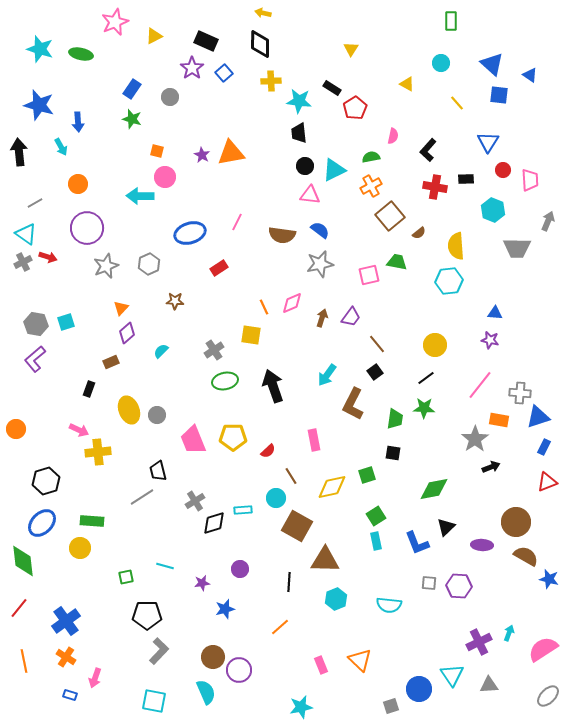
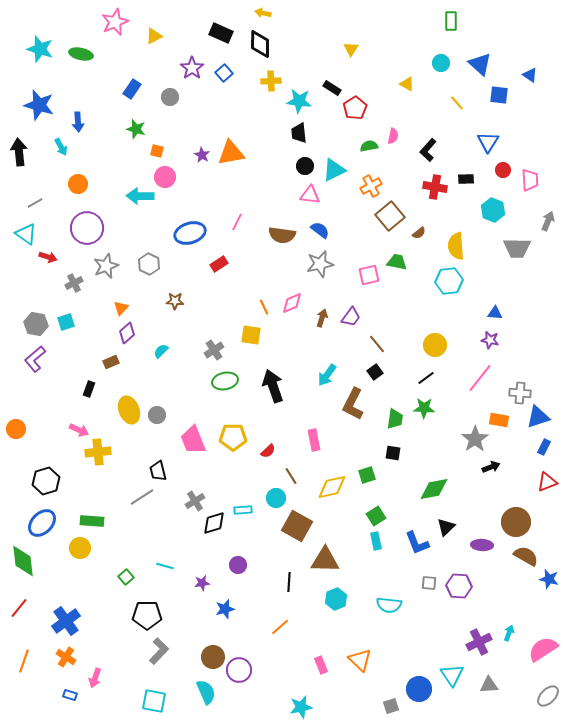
black rectangle at (206, 41): moved 15 px right, 8 px up
blue triangle at (492, 64): moved 12 px left
green star at (132, 119): moved 4 px right, 10 px down
green semicircle at (371, 157): moved 2 px left, 11 px up
gray cross at (23, 262): moved 51 px right, 21 px down
gray hexagon at (149, 264): rotated 10 degrees counterclockwise
red rectangle at (219, 268): moved 4 px up
pink line at (480, 385): moved 7 px up
purple circle at (240, 569): moved 2 px left, 4 px up
green square at (126, 577): rotated 28 degrees counterclockwise
orange line at (24, 661): rotated 30 degrees clockwise
